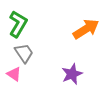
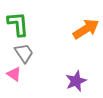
green L-shape: rotated 36 degrees counterclockwise
purple star: moved 4 px right, 7 px down
